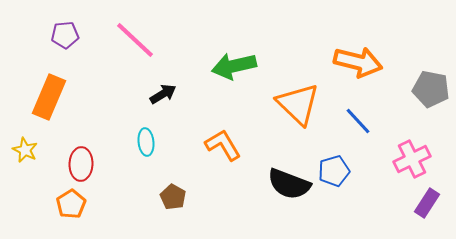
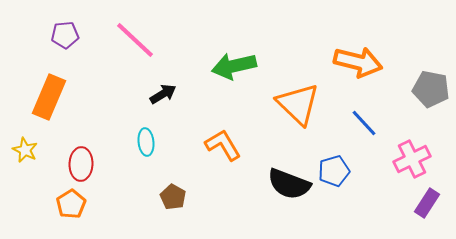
blue line: moved 6 px right, 2 px down
